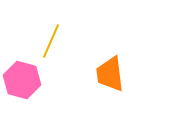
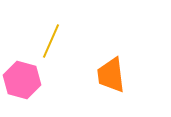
orange trapezoid: moved 1 px right, 1 px down
